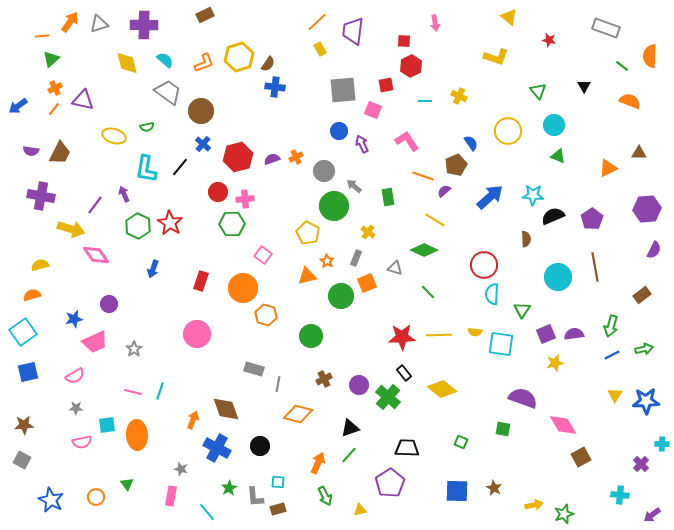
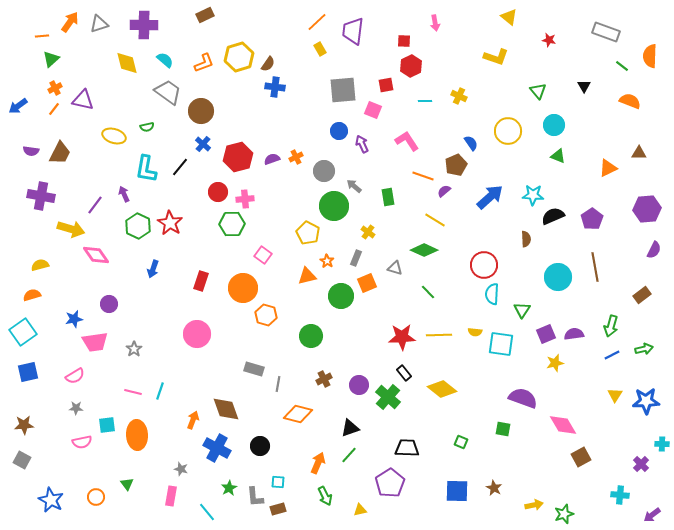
gray rectangle at (606, 28): moved 4 px down
pink trapezoid at (95, 342): rotated 16 degrees clockwise
